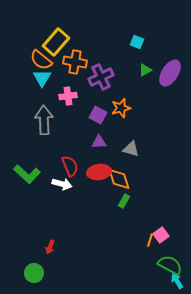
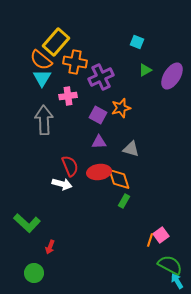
purple ellipse: moved 2 px right, 3 px down
green L-shape: moved 49 px down
